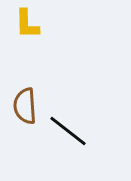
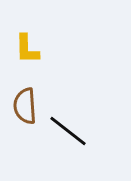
yellow L-shape: moved 25 px down
